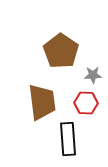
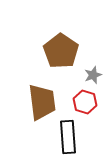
gray star: rotated 18 degrees counterclockwise
red hexagon: moved 1 px left, 1 px up; rotated 15 degrees clockwise
black rectangle: moved 2 px up
